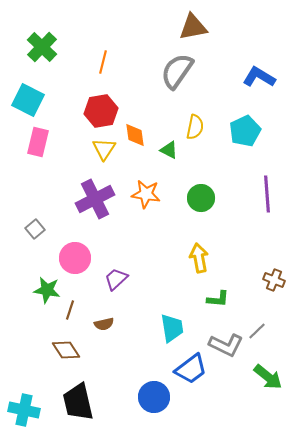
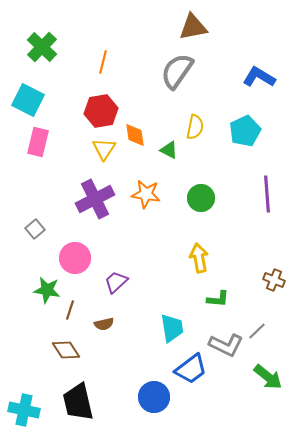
purple trapezoid: moved 3 px down
